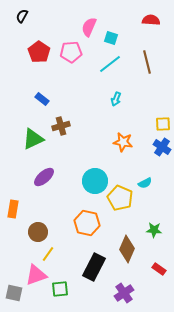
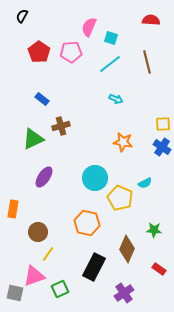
cyan arrow: rotated 88 degrees counterclockwise
purple ellipse: rotated 15 degrees counterclockwise
cyan circle: moved 3 px up
pink triangle: moved 2 px left, 1 px down
green square: rotated 18 degrees counterclockwise
gray square: moved 1 px right
